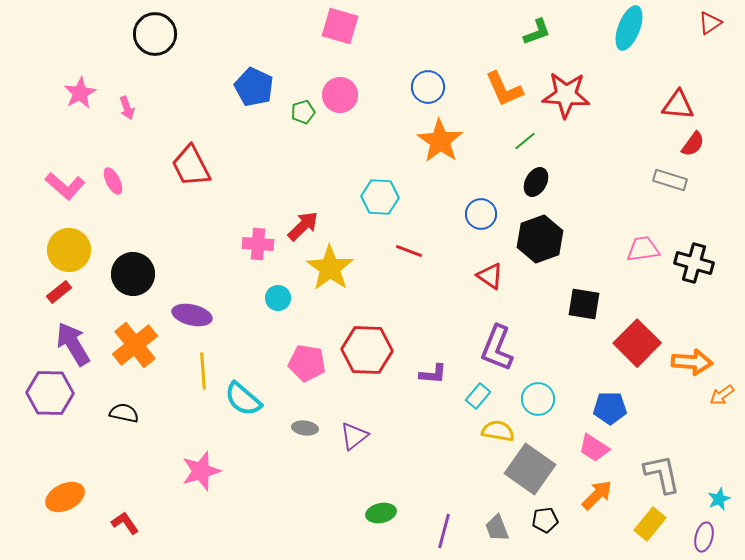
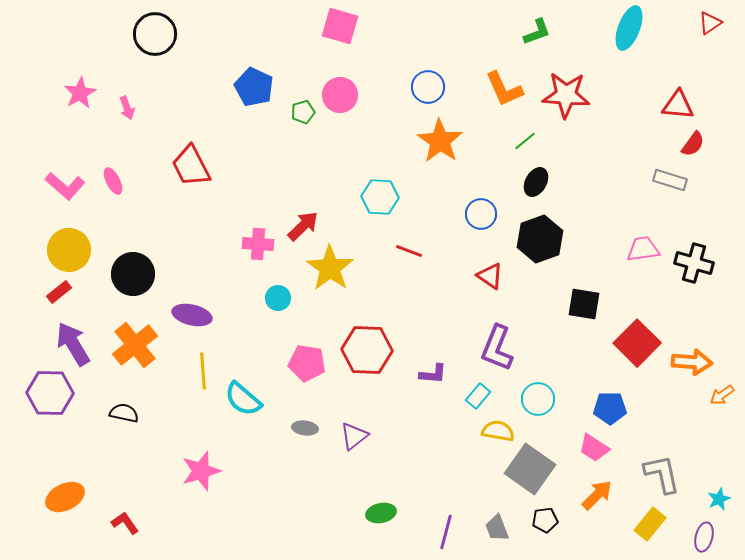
purple line at (444, 531): moved 2 px right, 1 px down
